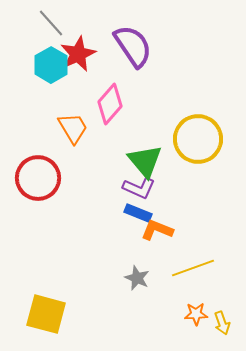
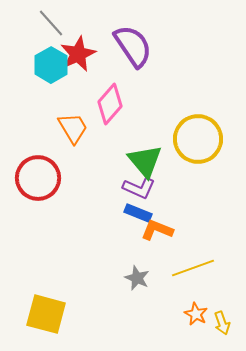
orange star: rotated 30 degrees clockwise
